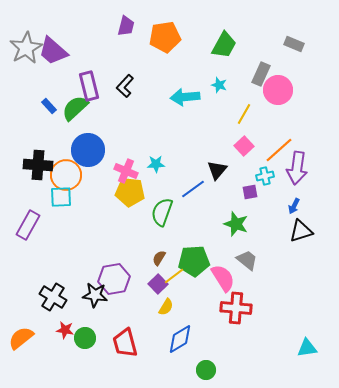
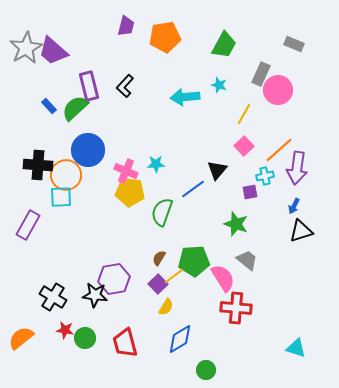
cyan triangle at (307, 348): moved 11 px left; rotated 25 degrees clockwise
